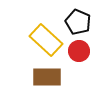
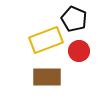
black pentagon: moved 4 px left, 3 px up
yellow rectangle: rotated 64 degrees counterclockwise
